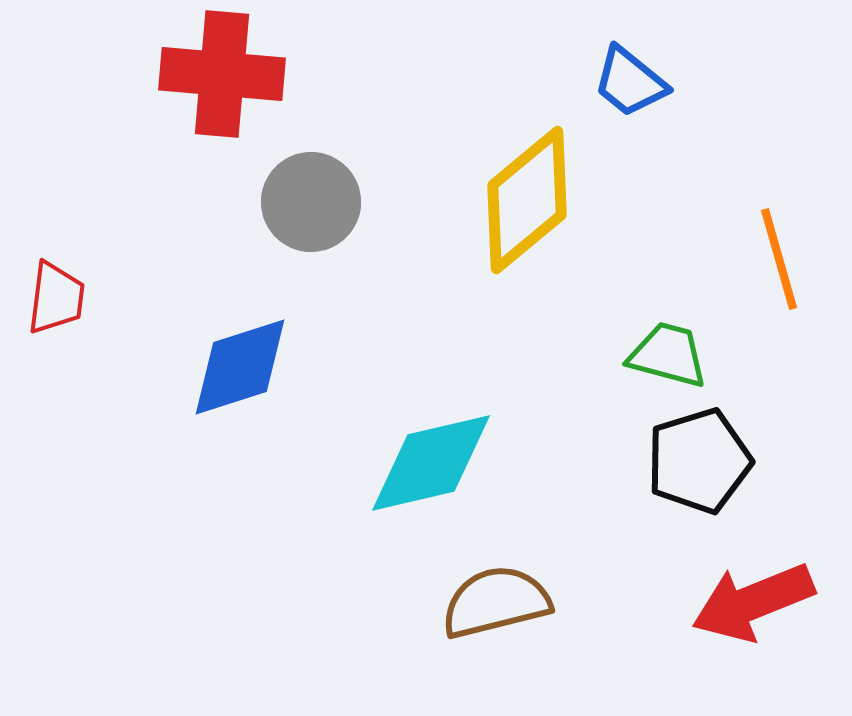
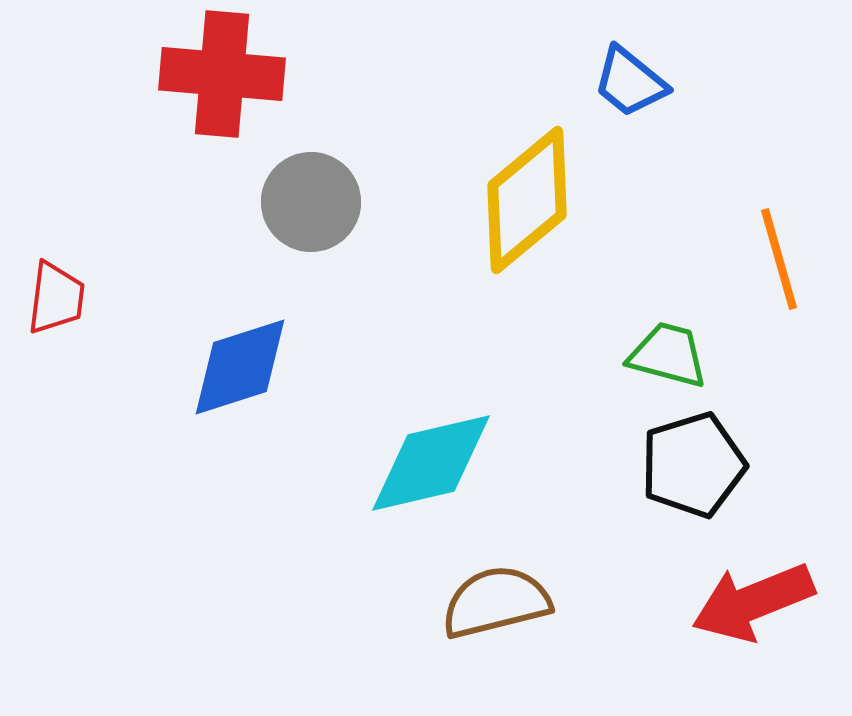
black pentagon: moved 6 px left, 4 px down
